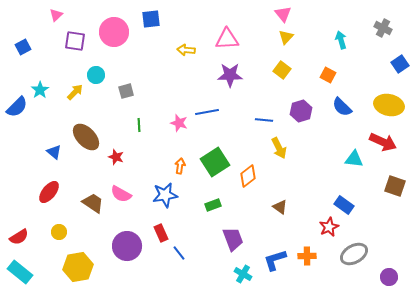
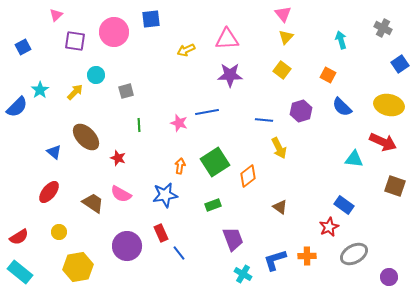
yellow arrow at (186, 50): rotated 30 degrees counterclockwise
red star at (116, 157): moved 2 px right, 1 px down
